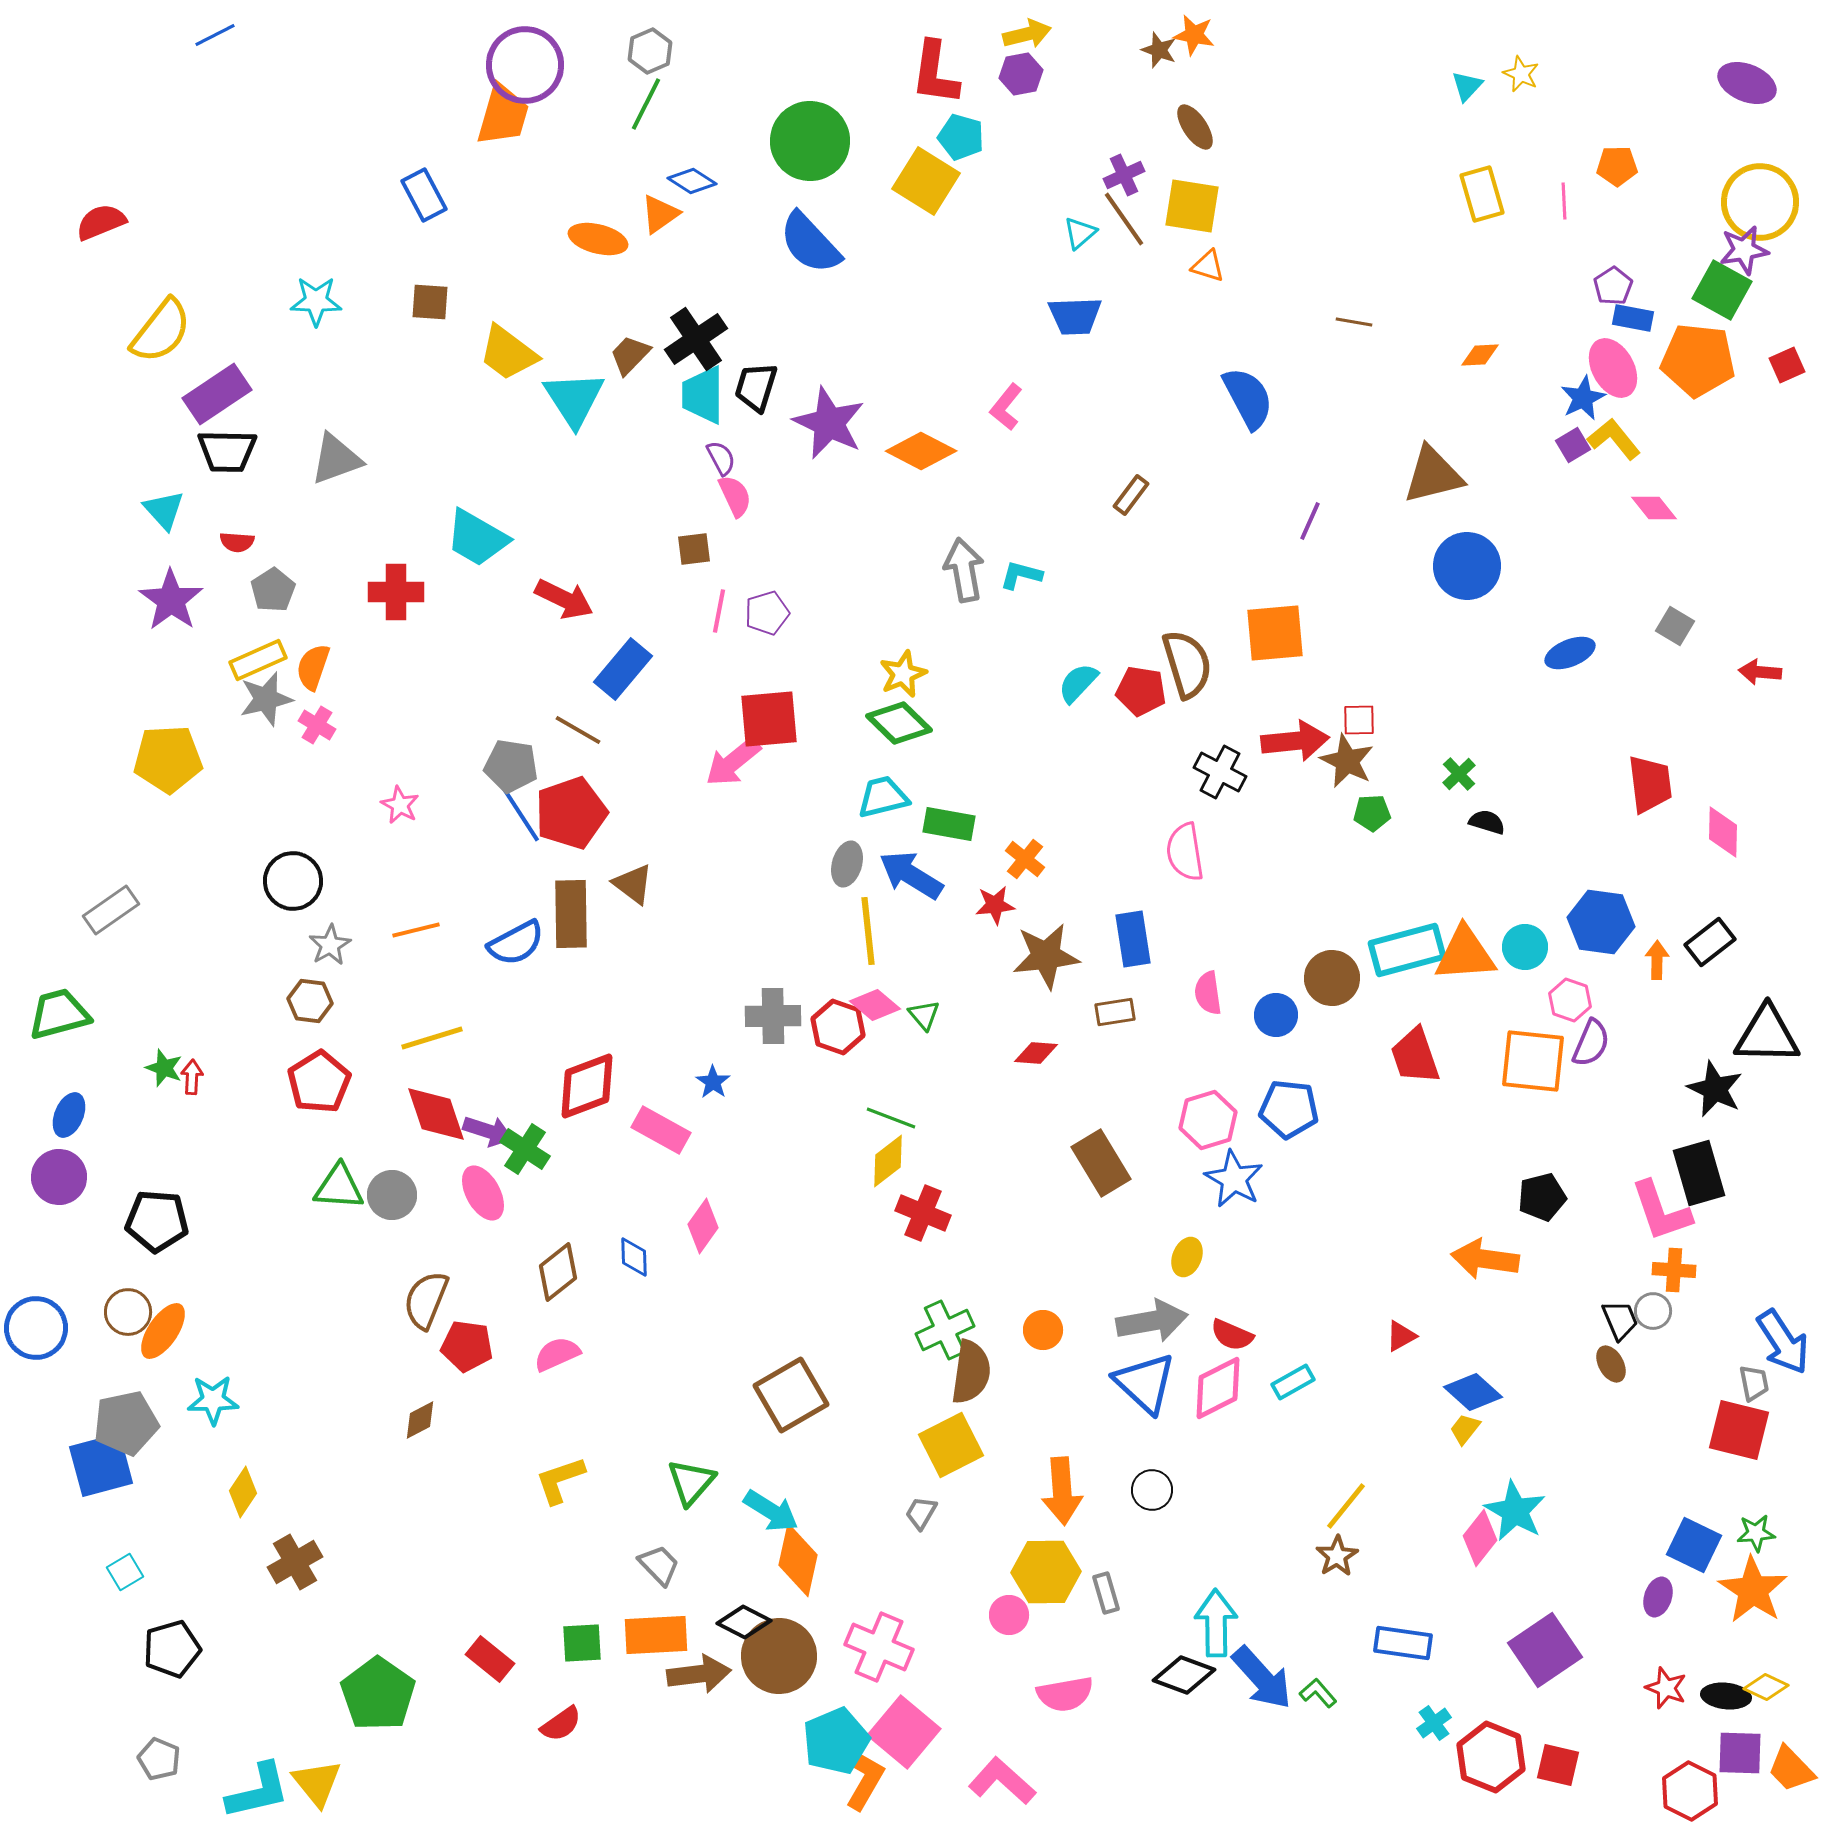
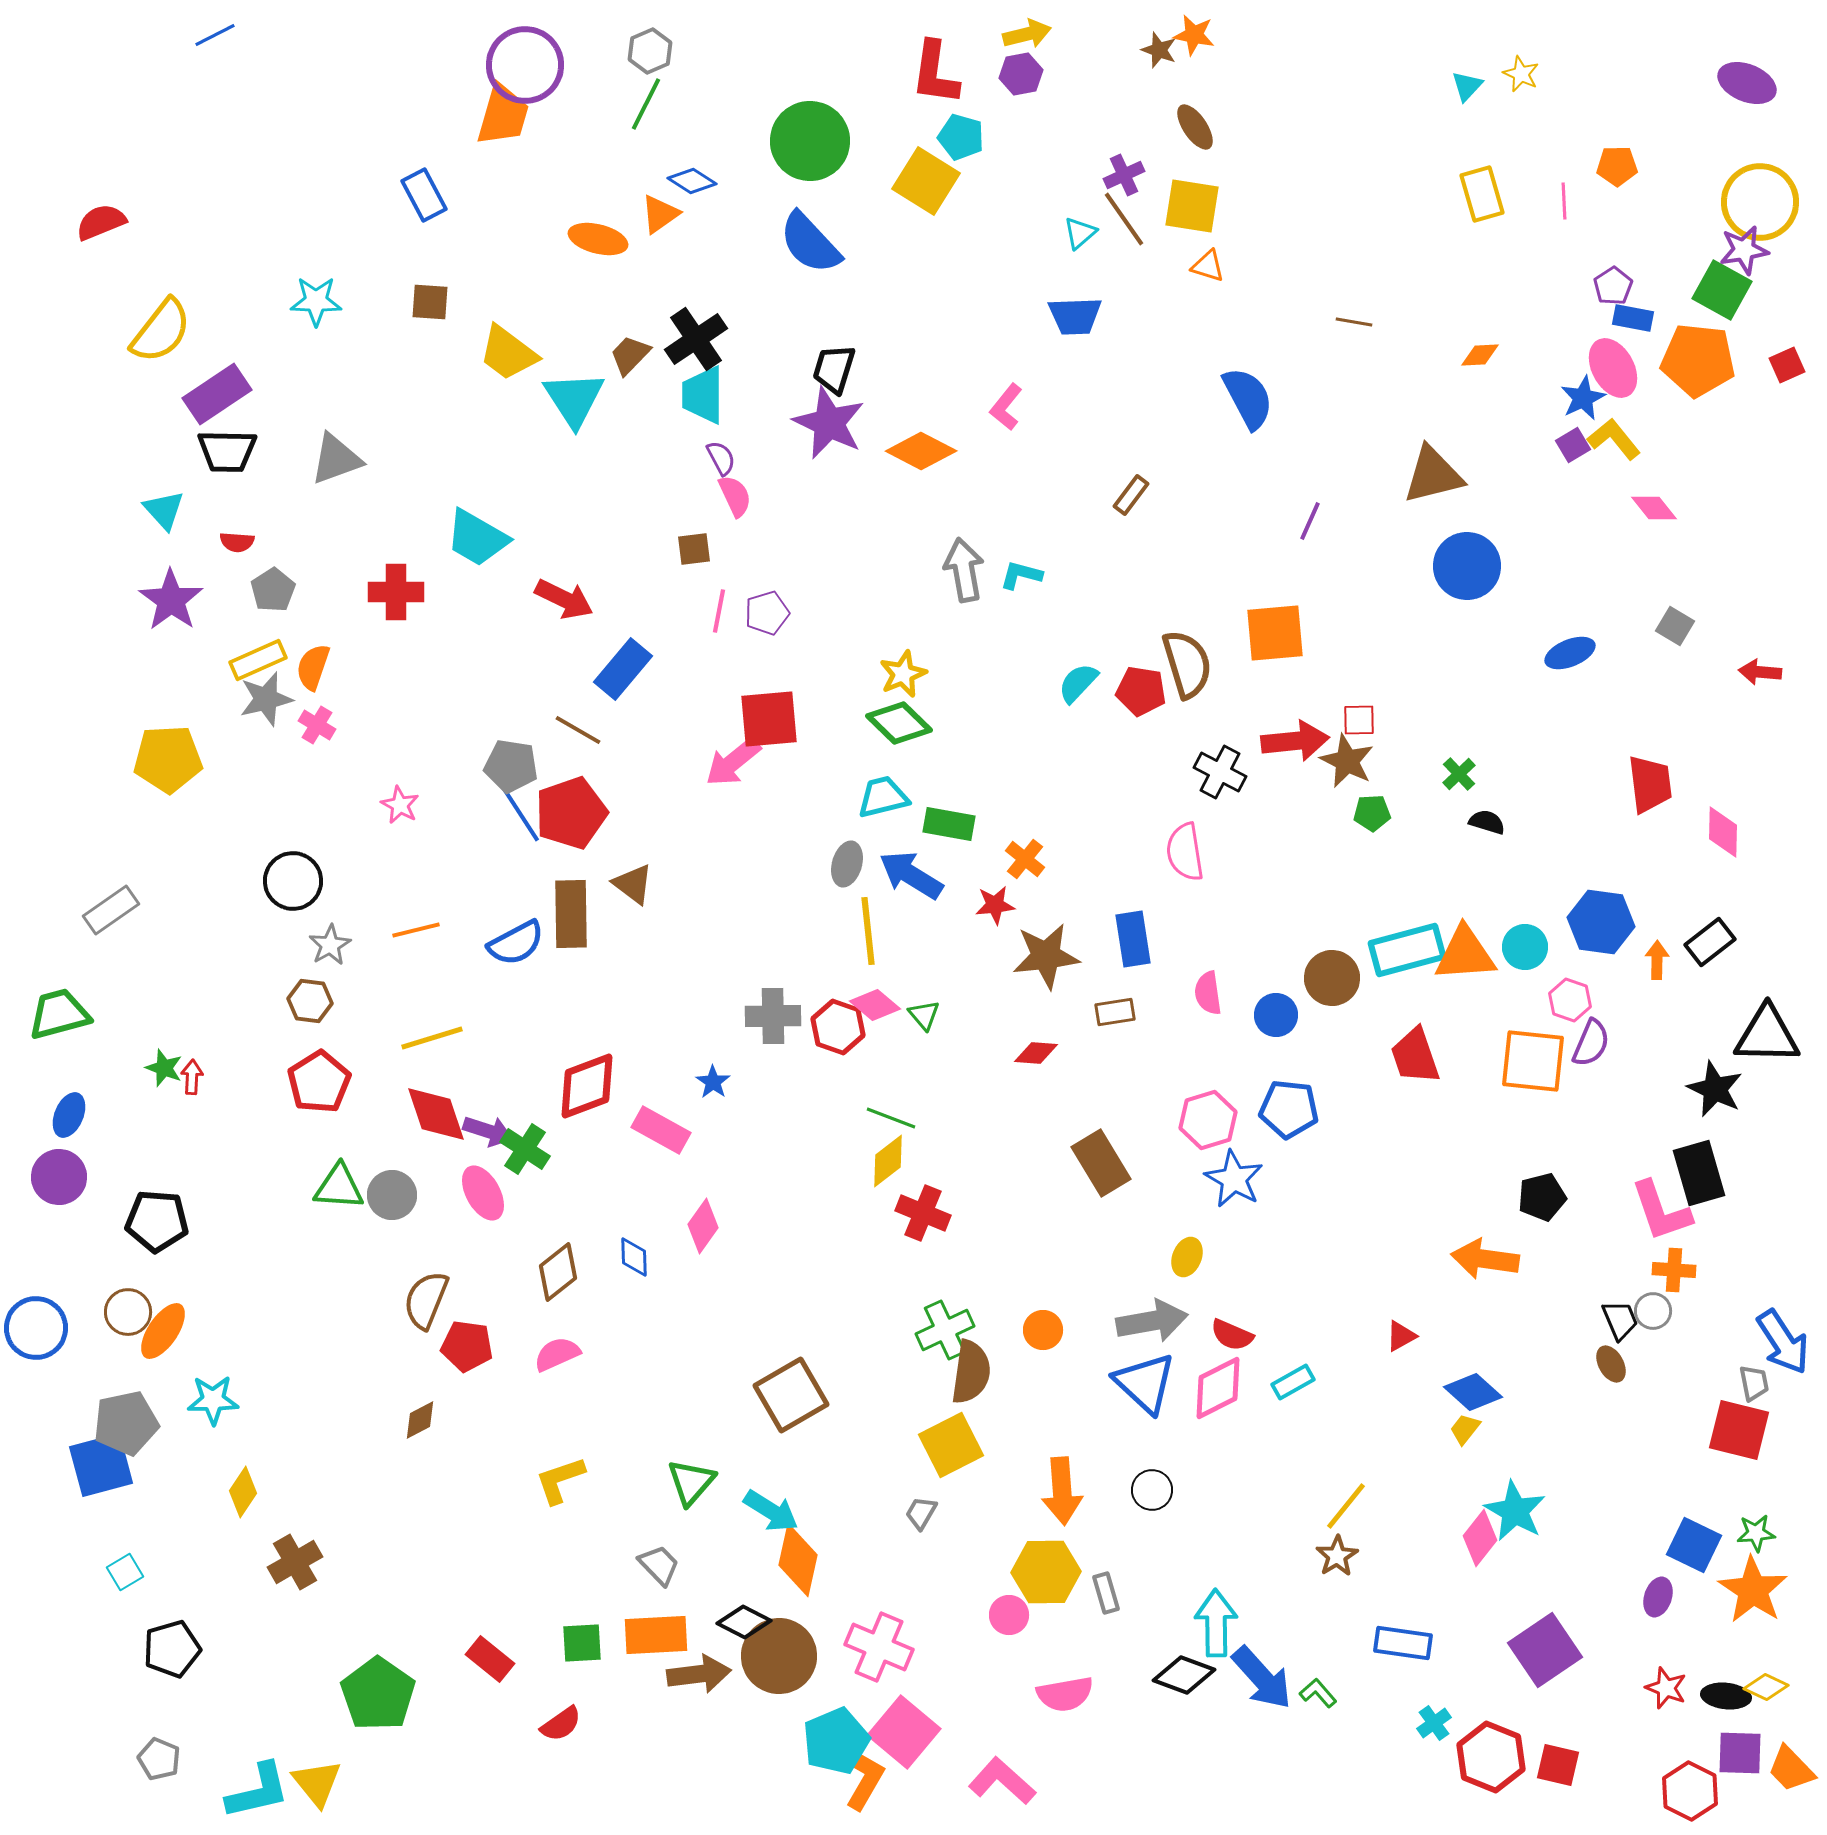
black trapezoid at (756, 387): moved 78 px right, 18 px up
